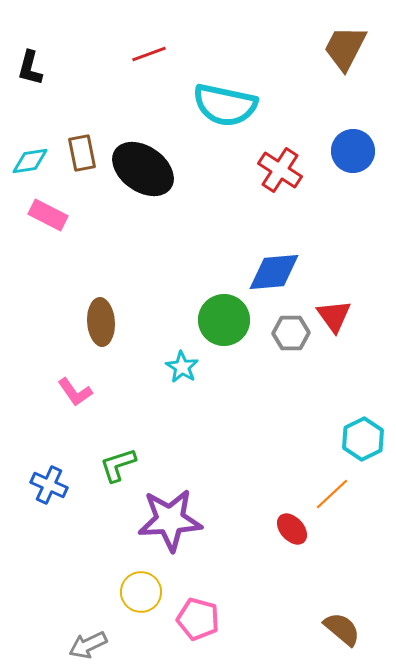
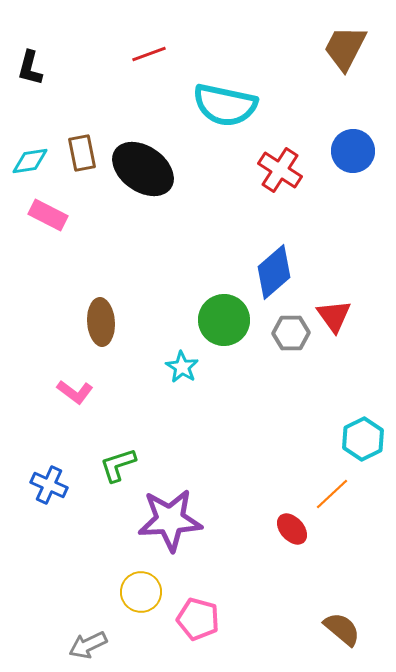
blue diamond: rotated 36 degrees counterclockwise
pink L-shape: rotated 18 degrees counterclockwise
